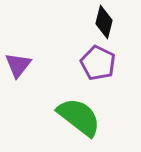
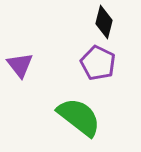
purple triangle: moved 2 px right; rotated 16 degrees counterclockwise
